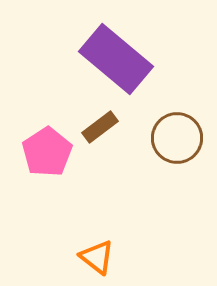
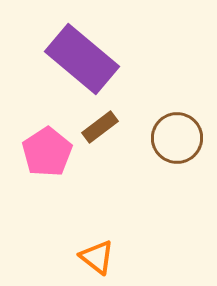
purple rectangle: moved 34 px left
